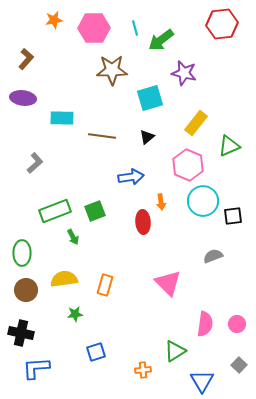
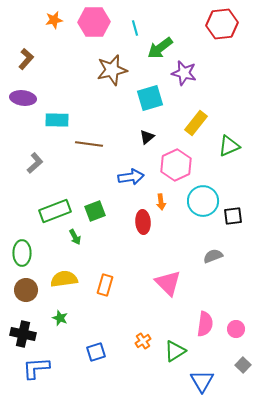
pink hexagon at (94, 28): moved 6 px up
green arrow at (161, 40): moved 1 px left, 8 px down
brown star at (112, 70): rotated 12 degrees counterclockwise
cyan rectangle at (62, 118): moved 5 px left, 2 px down
brown line at (102, 136): moved 13 px left, 8 px down
pink hexagon at (188, 165): moved 12 px left; rotated 12 degrees clockwise
green arrow at (73, 237): moved 2 px right
green star at (75, 314): moved 15 px left, 4 px down; rotated 28 degrees clockwise
pink circle at (237, 324): moved 1 px left, 5 px down
black cross at (21, 333): moved 2 px right, 1 px down
gray square at (239, 365): moved 4 px right
orange cross at (143, 370): moved 29 px up; rotated 28 degrees counterclockwise
